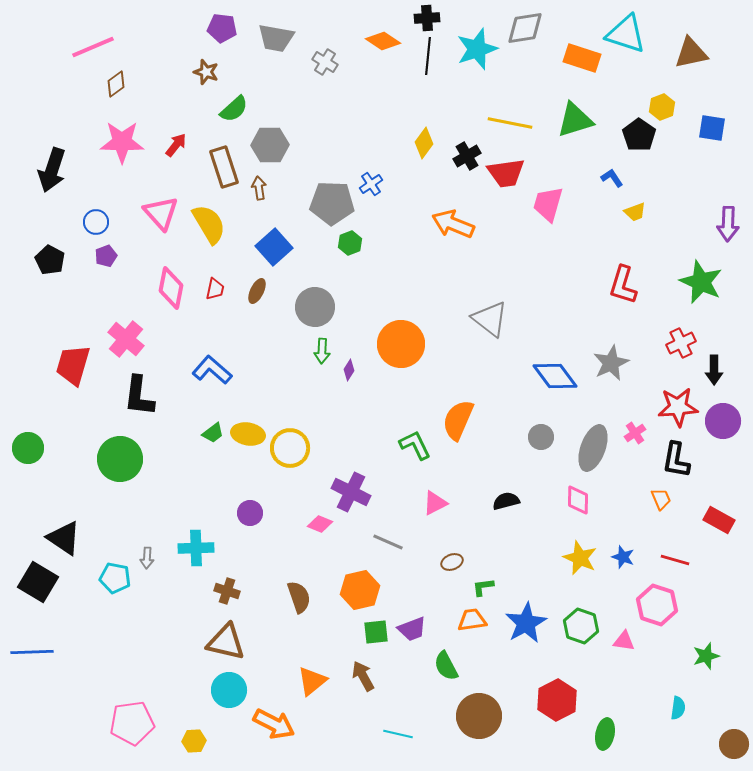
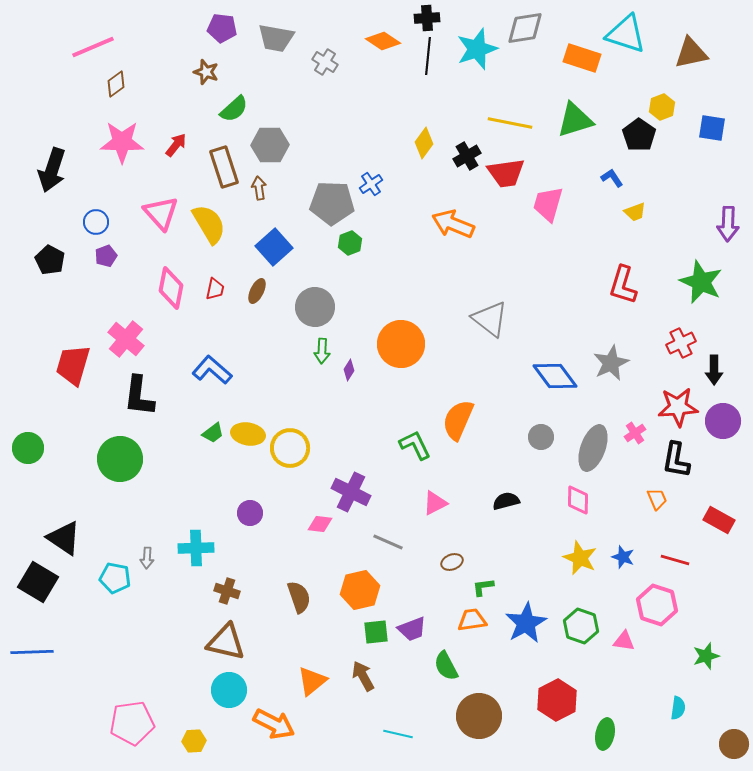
orange trapezoid at (661, 499): moved 4 px left
pink diamond at (320, 524): rotated 15 degrees counterclockwise
